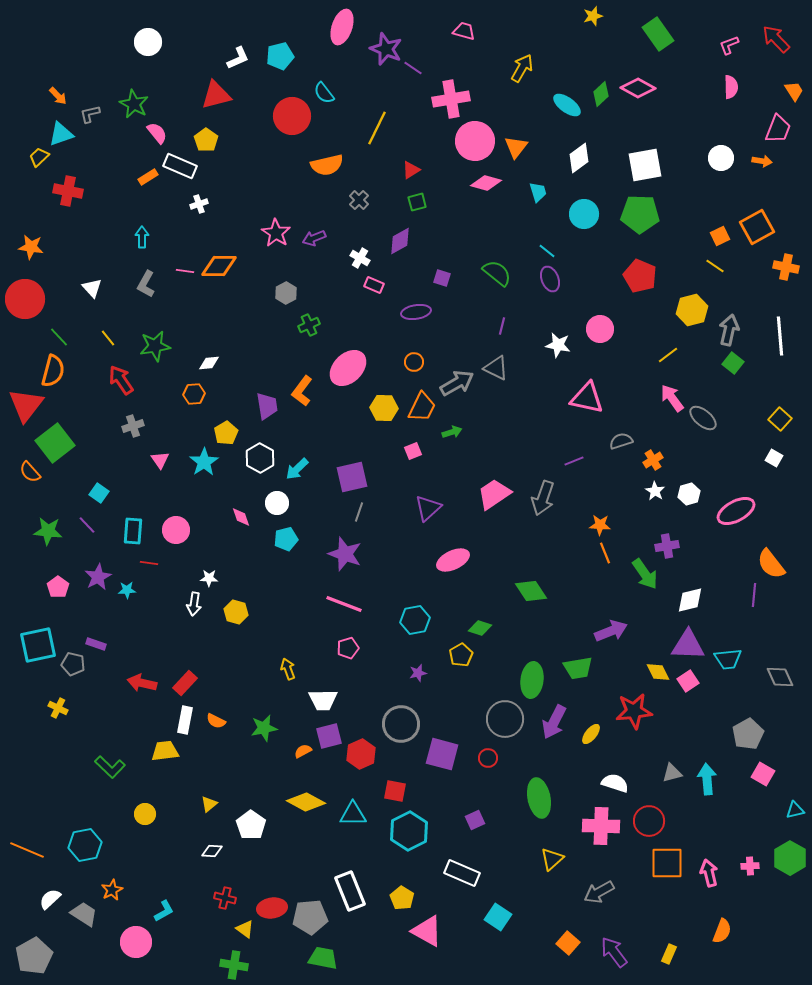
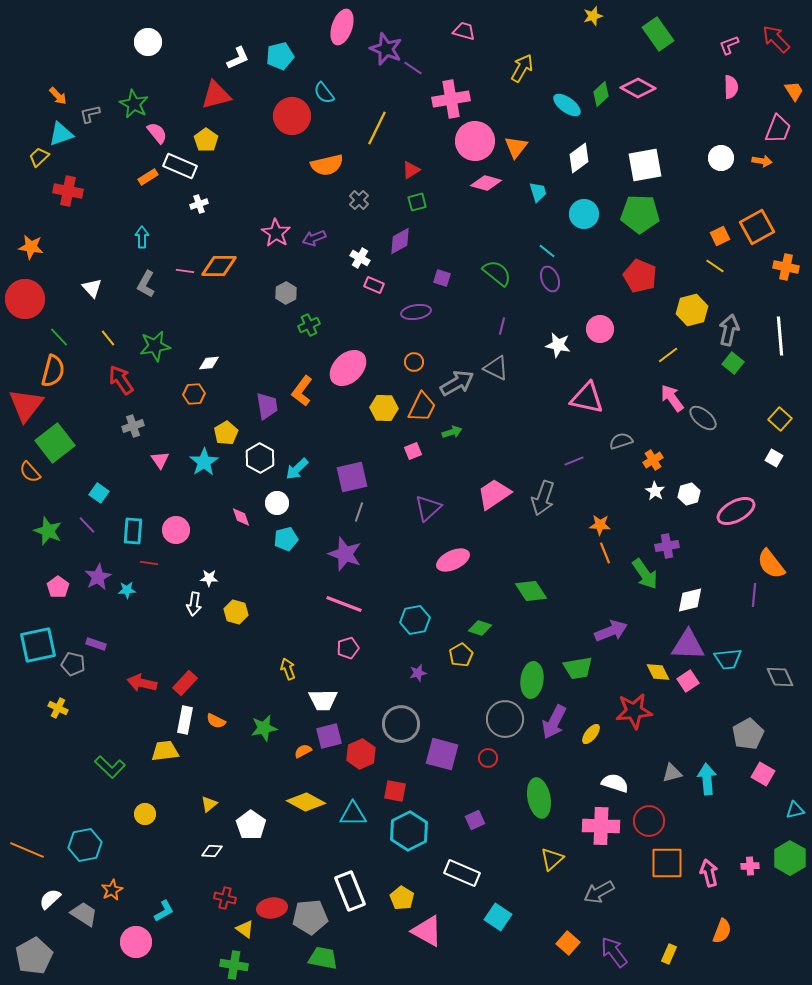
green star at (48, 531): rotated 16 degrees clockwise
